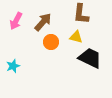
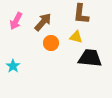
orange circle: moved 1 px down
black trapezoid: rotated 20 degrees counterclockwise
cyan star: rotated 16 degrees counterclockwise
